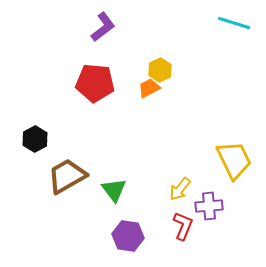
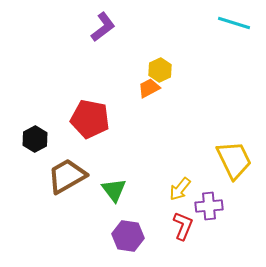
red pentagon: moved 5 px left, 36 px down; rotated 6 degrees clockwise
